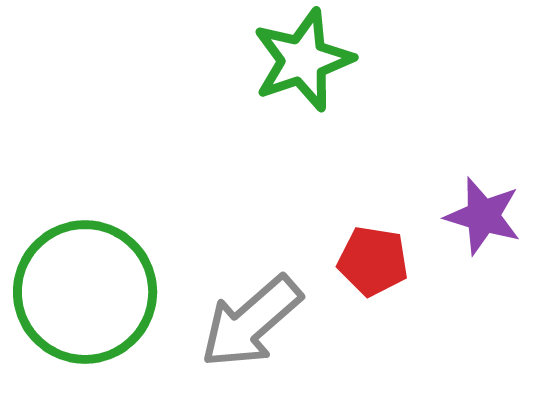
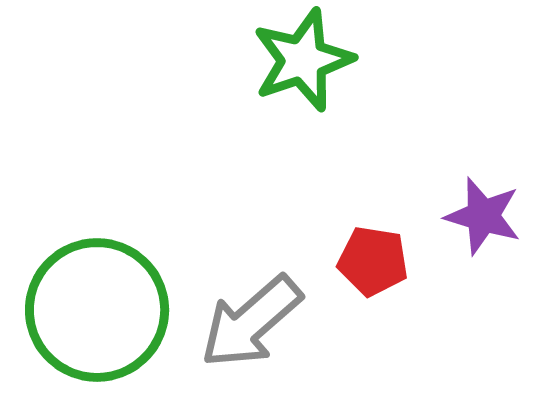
green circle: moved 12 px right, 18 px down
